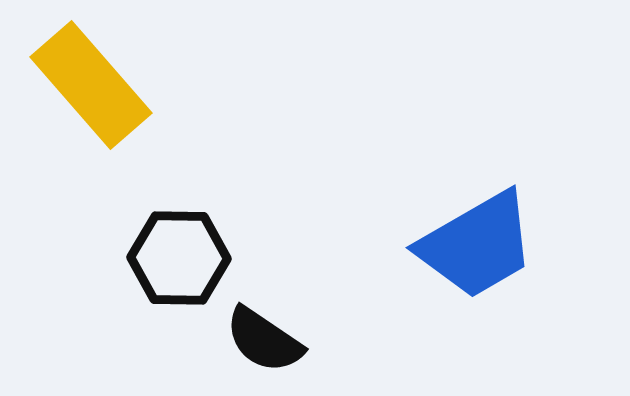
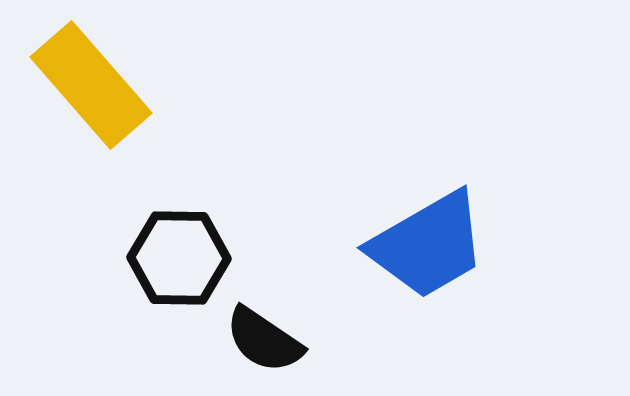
blue trapezoid: moved 49 px left
